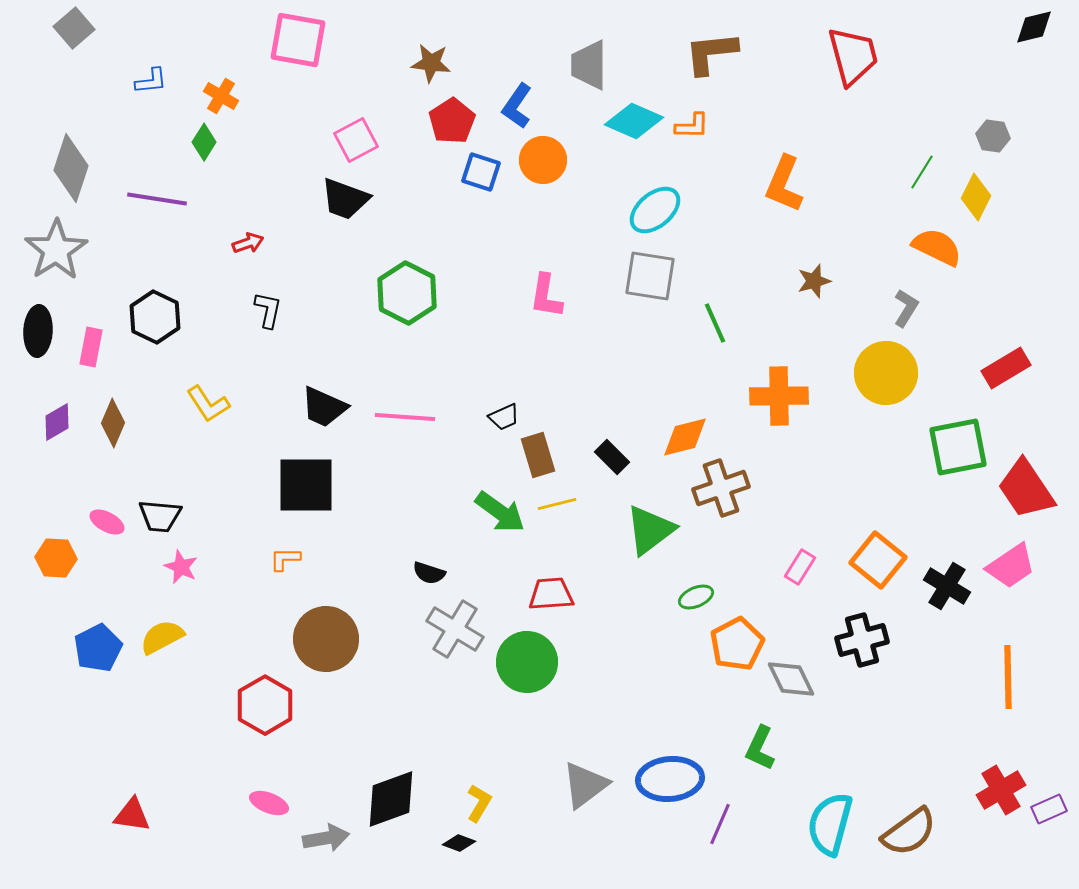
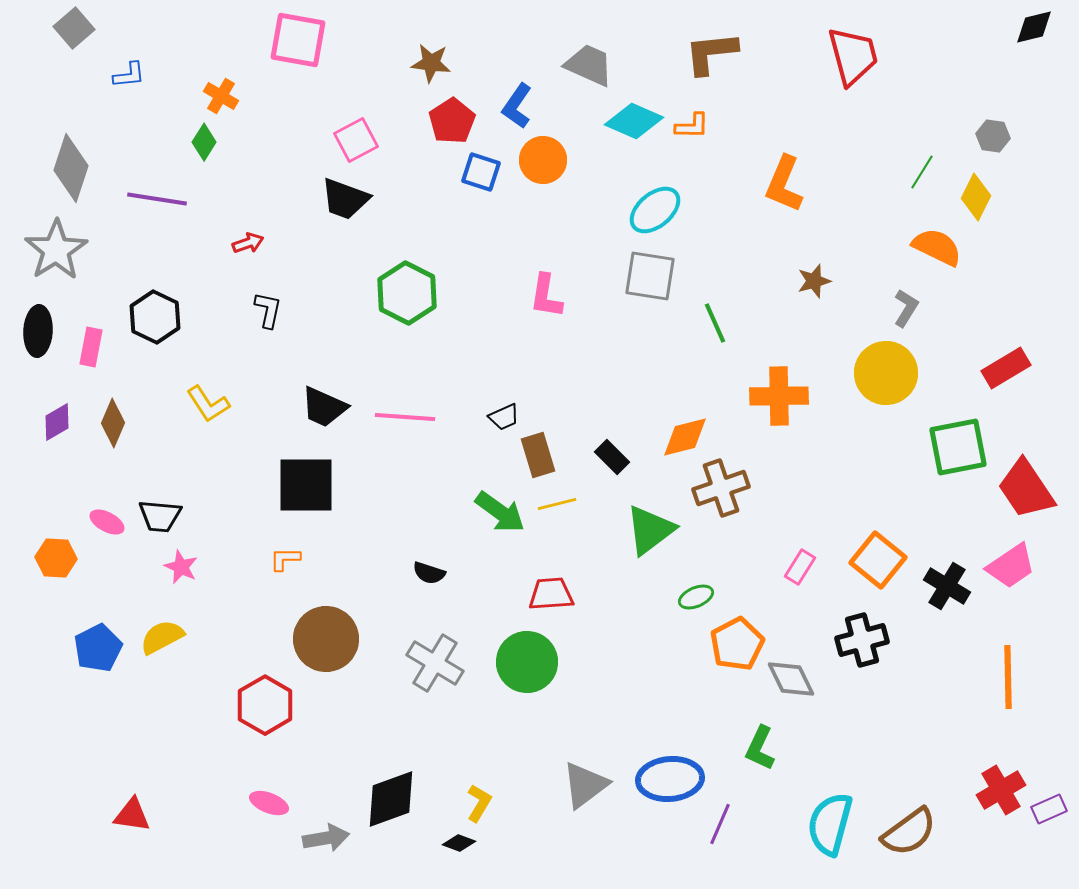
gray trapezoid at (589, 65): rotated 114 degrees clockwise
blue L-shape at (151, 81): moved 22 px left, 6 px up
gray cross at (455, 629): moved 20 px left, 34 px down
